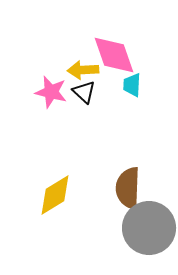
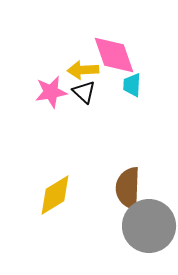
pink star: rotated 24 degrees counterclockwise
gray circle: moved 2 px up
